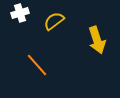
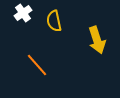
white cross: moved 3 px right; rotated 18 degrees counterclockwise
yellow semicircle: rotated 65 degrees counterclockwise
